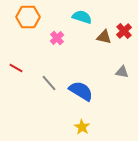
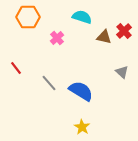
red line: rotated 24 degrees clockwise
gray triangle: rotated 32 degrees clockwise
